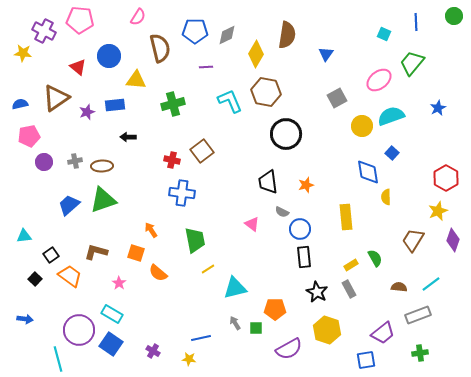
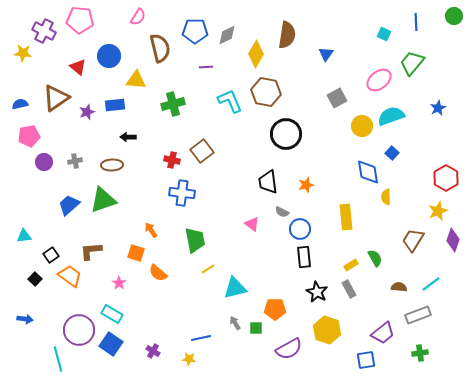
brown ellipse at (102, 166): moved 10 px right, 1 px up
brown L-shape at (96, 252): moved 5 px left, 1 px up; rotated 20 degrees counterclockwise
